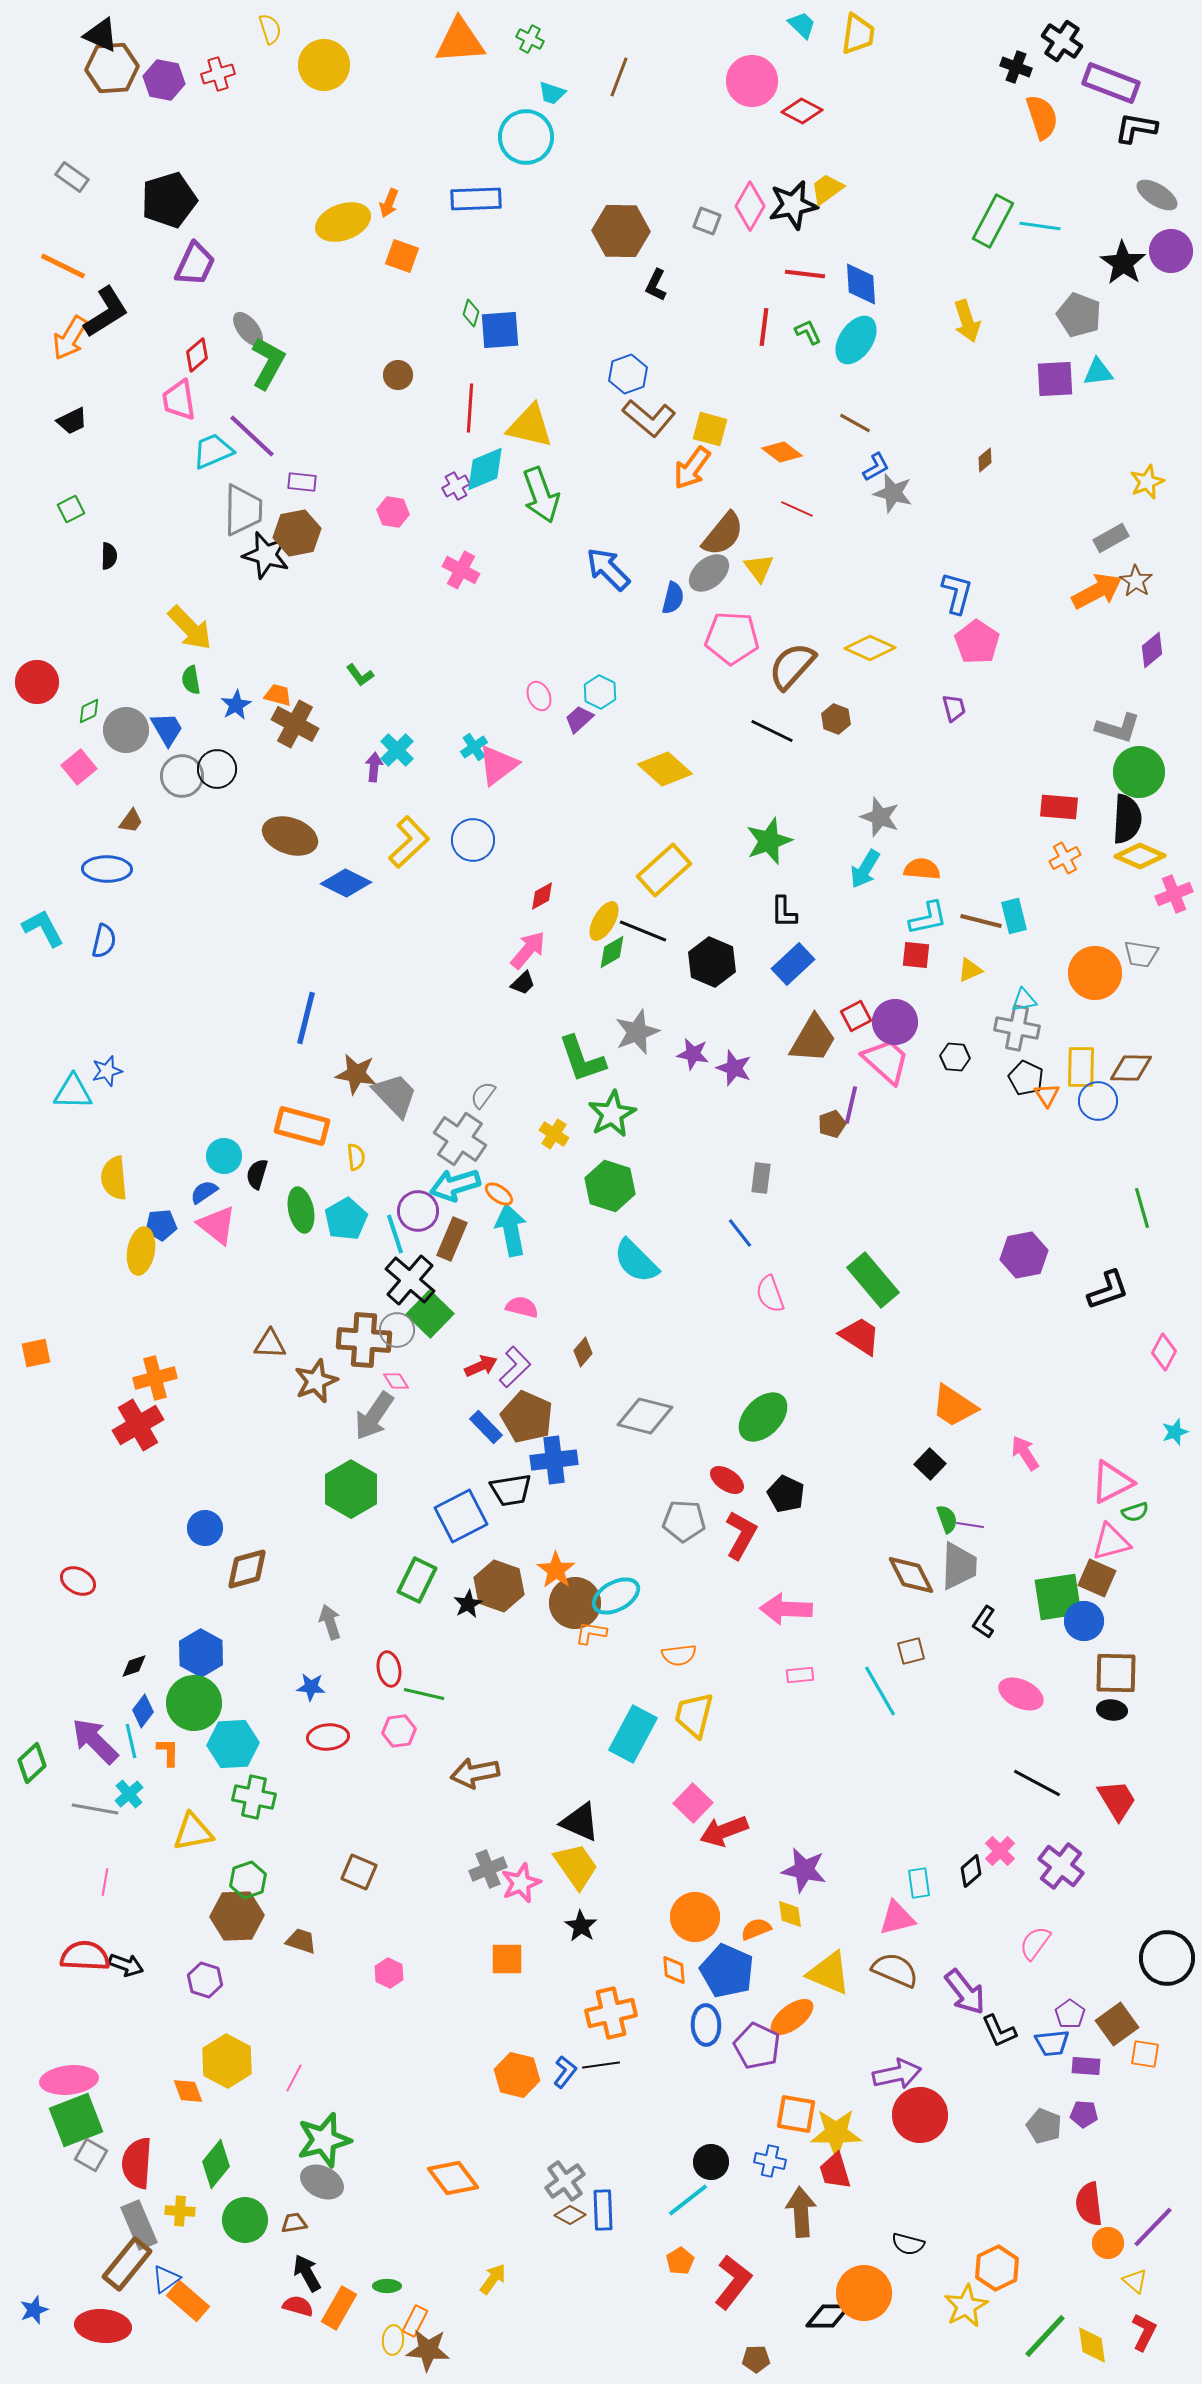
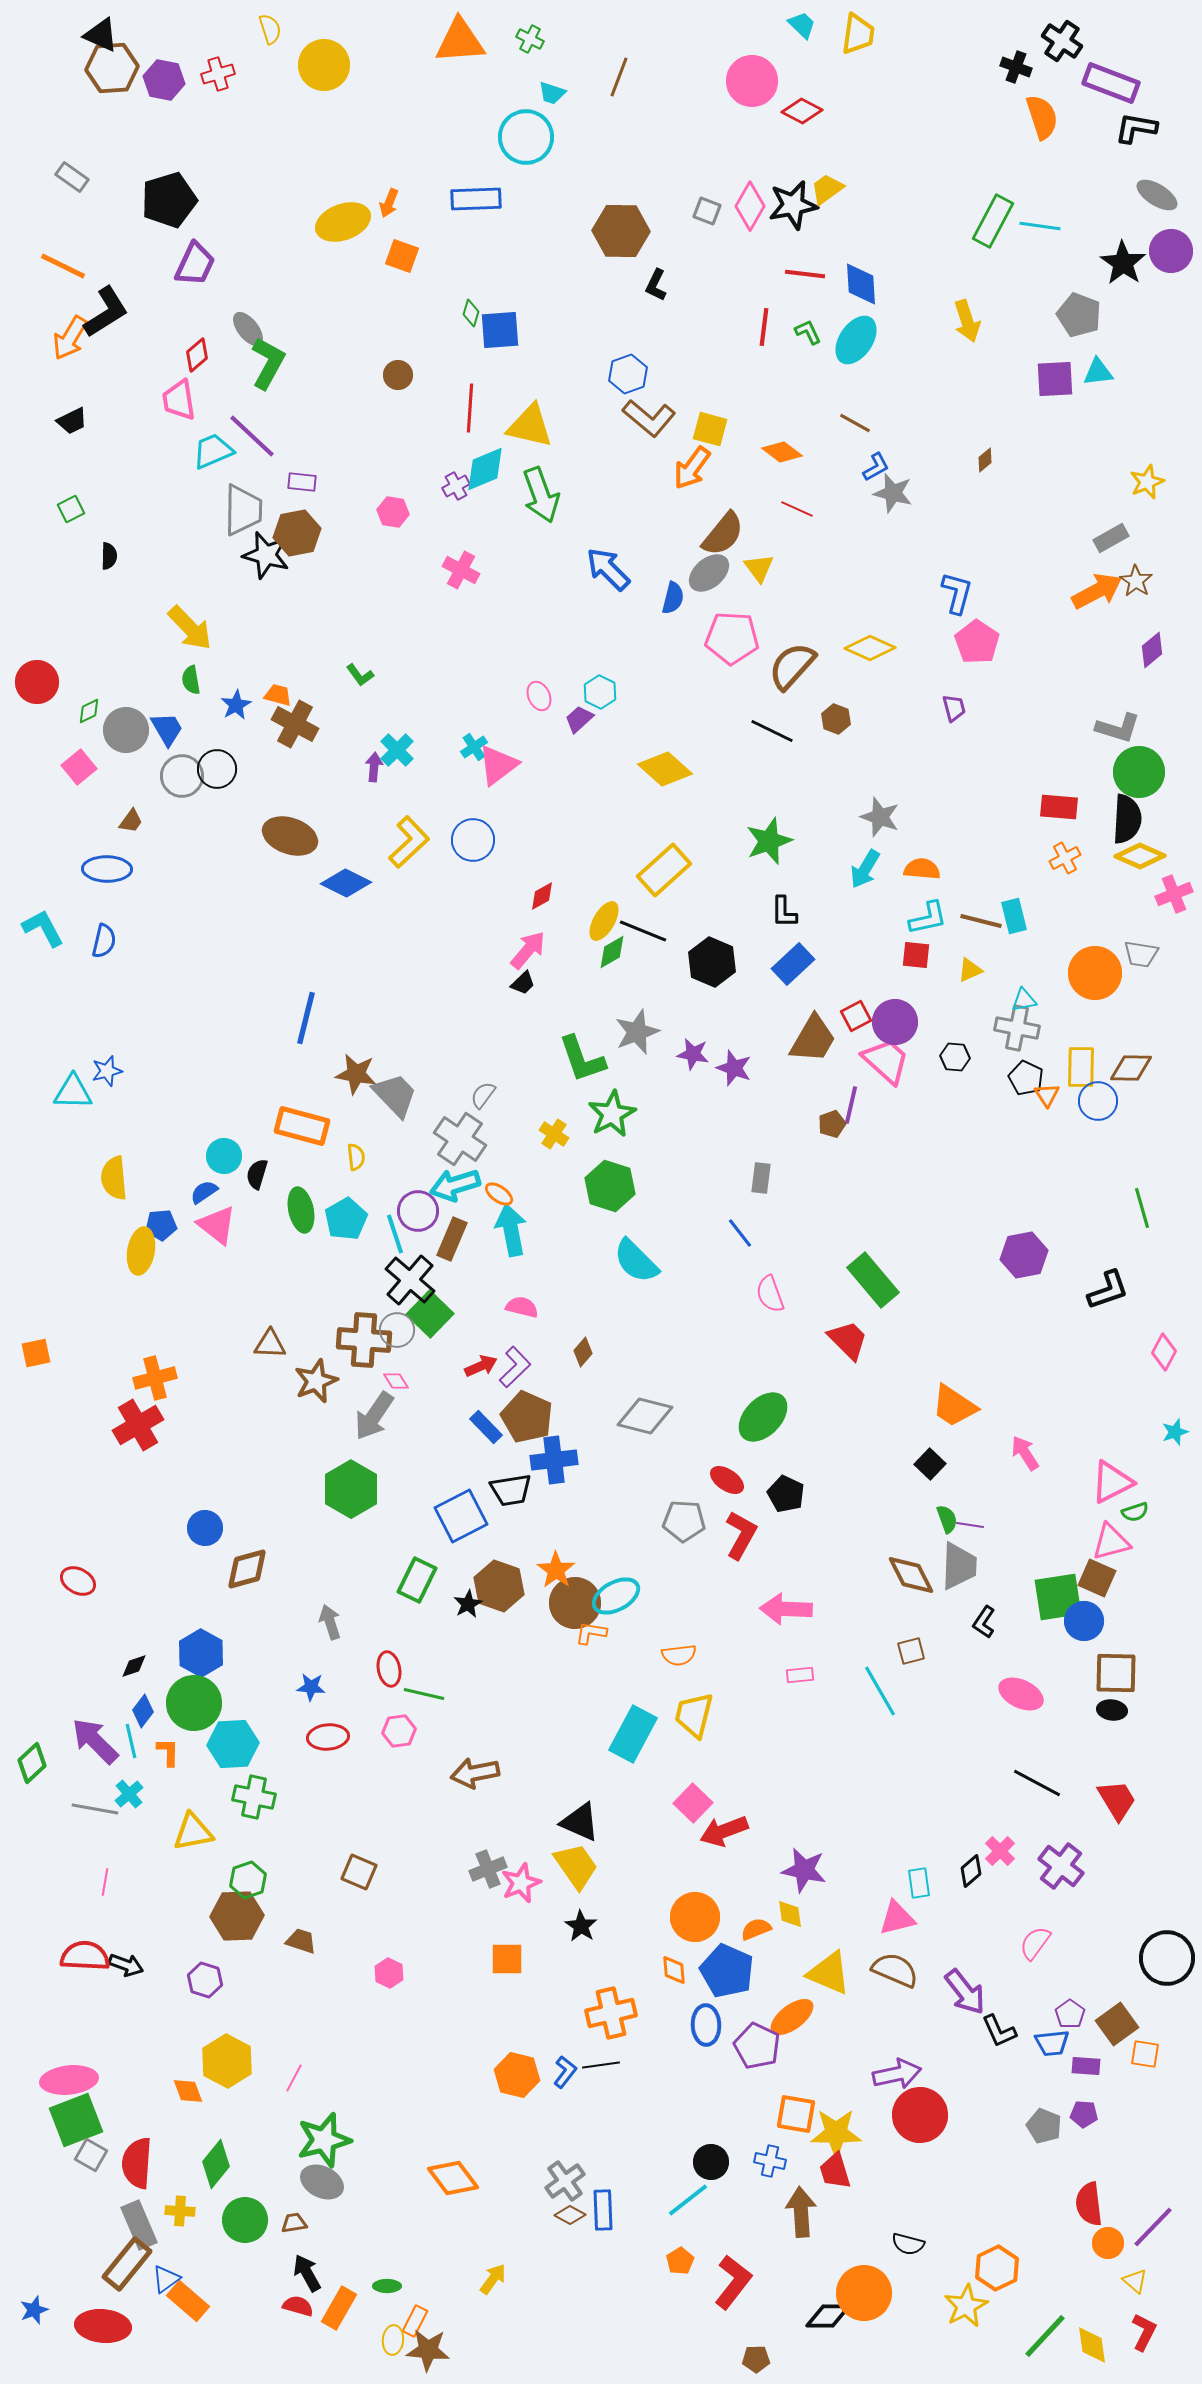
gray square at (707, 221): moved 10 px up
red trapezoid at (860, 1336): moved 12 px left, 4 px down; rotated 12 degrees clockwise
